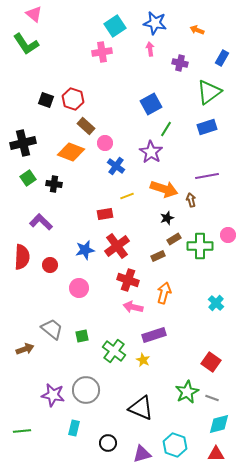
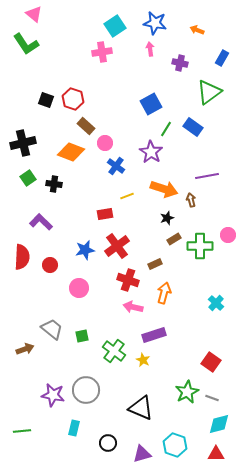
blue rectangle at (207, 127): moved 14 px left; rotated 54 degrees clockwise
brown rectangle at (158, 256): moved 3 px left, 8 px down
